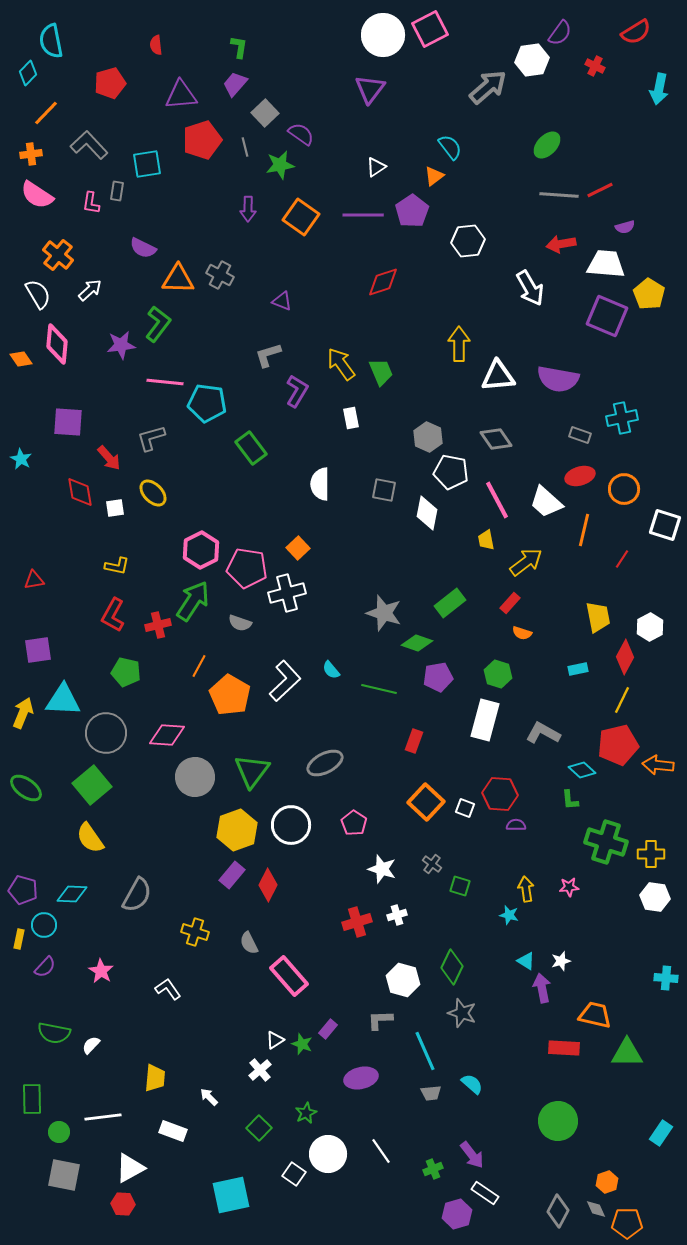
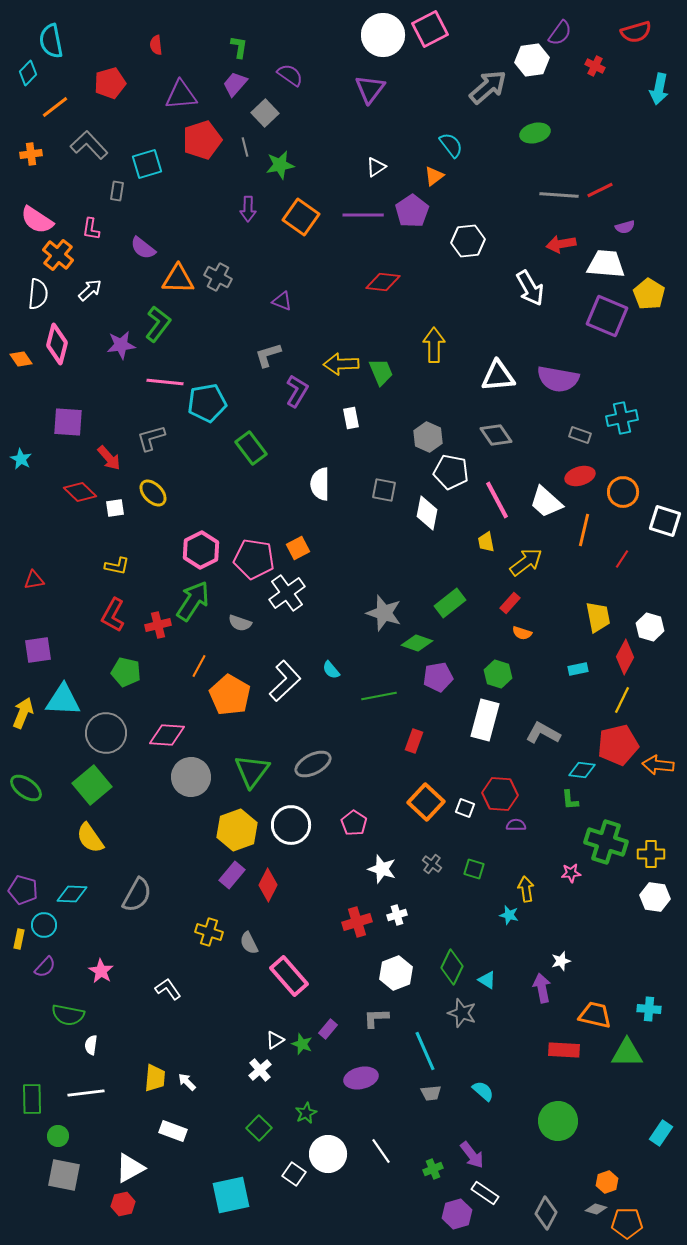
red semicircle at (636, 32): rotated 16 degrees clockwise
orange line at (46, 113): moved 9 px right, 6 px up; rotated 8 degrees clockwise
purple semicircle at (301, 134): moved 11 px left, 59 px up
green ellipse at (547, 145): moved 12 px left, 12 px up; rotated 32 degrees clockwise
cyan semicircle at (450, 147): moved 1 px right, 2 px up
cyan square at (147, 164): rotated 8 degrees counterclockwise
pink semicircle at (37, 195): moved 25 px down
pink L-shape at (91, 203): moved 26 px down
purple semicircle at (143, 248): rotated 12 degrees clockwise
gray cross at (220, 275): moved 2 px left, 2 px down
red diamond at (383, 282): rotated 24 degrees clockwise
white semicircle at (38, 294): rotated 36 degrees clockwise
pink diamond at (57, 344): rotated 9 degrees clockwise
yellow arrow at (459, 344): moved 25 px left, 1 px down
yellow arrow at (341, 364): rotated 56 degrees counterclockwise
cyan pentagon at (207, 403): rotated 18 degrees counterclockwise
gray diamond at (496, 439): moved 4 px up
orange circle at (624, 489): moved 1 px left, 3 px down
red diamond at (80, 492): rotated 36 degrees counterclockwise
white square at (665, 525): moved 4 px up
yellow trapezoid at (486, 540): moved 2 px down
orange square at (298, 548): rotated 15 degrees clockwise
pink pentagon at (247, 568): moved 7 px right, 9 px up
white cross at (287, 593): rotated 21 degrees counterclockwise
white hexagon at (650, 627): rotated 16 degrees counterclockwise
green line at (379, 689): moved 7 px down; rotated 24 degrees counterclockwise
gray ellipse at (325, 763): moved 12 px left, 1 px down
cyan diamond at (582, 770): rotated 36 degrees counterclockwise
gray circle at (195, 777): moved 4 px left
green square at (460, 886): moved 14 px right, 17 px up
pink star at (569, 887): moved 2 px right, 14 px up
yellow cross at (195, 932): moved 14 px right
cyan triangle at (526, 961): moved 39 px left, 19 px down
cyan cross at (666, 978): moved 17 px left, 31 px down
white hexagon at (403, 980): moved 7 px left, 7 px up; rotated 24 degrees clockwise
gray L-shape at (380, 1020): moved 4 px left, 2 px up
green semicircle at (54, 1033): moved 14 px right, 18 px up
white semicircle at (91, 1045): rotated 36 degrees counterclockwise
red rectangle at (564, 1048): moved 2 px down
cyan semicircle at (472, 1084): moved 11 px right, 7 px down
white arrow at (209, 1097): moved 22 px left, 15 px up
white line at (103, 1117): moved 17 px left, 24 px up
green circle at (59, 1132): moved 1 px left, 4 px down
red hexagon at (123, 1204): rotated 15 degrees counterclockwise
gray diamond at (596, 1209): rotated 50 degrees counterclockwise
gray diamond at (558, 1211): moved 12 px left, 2 px down
